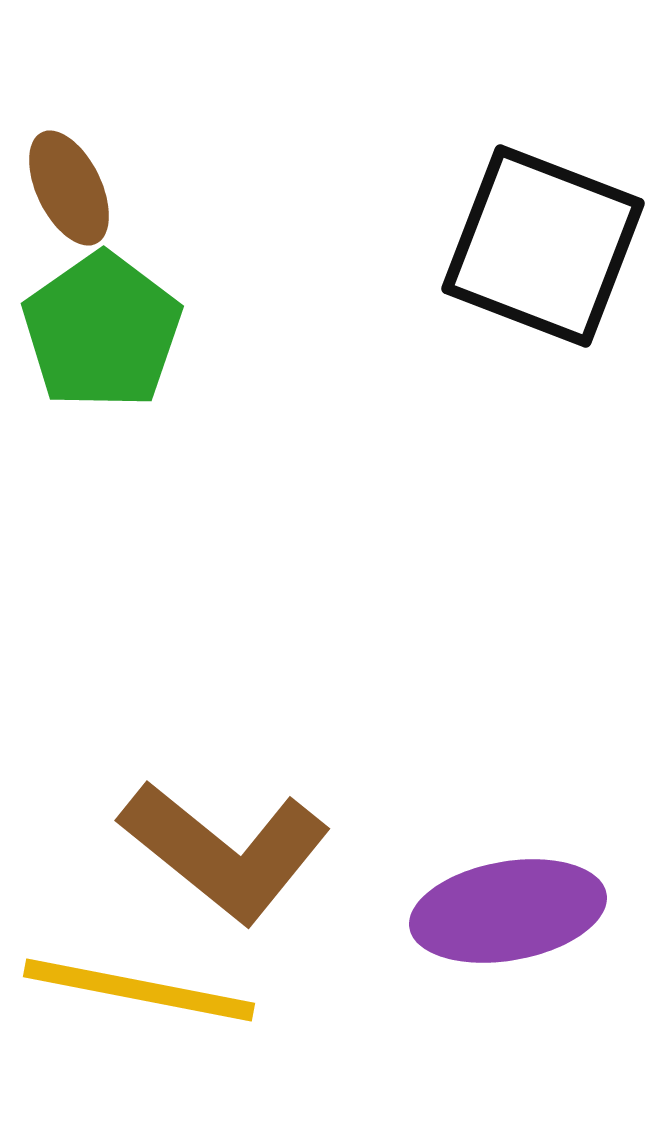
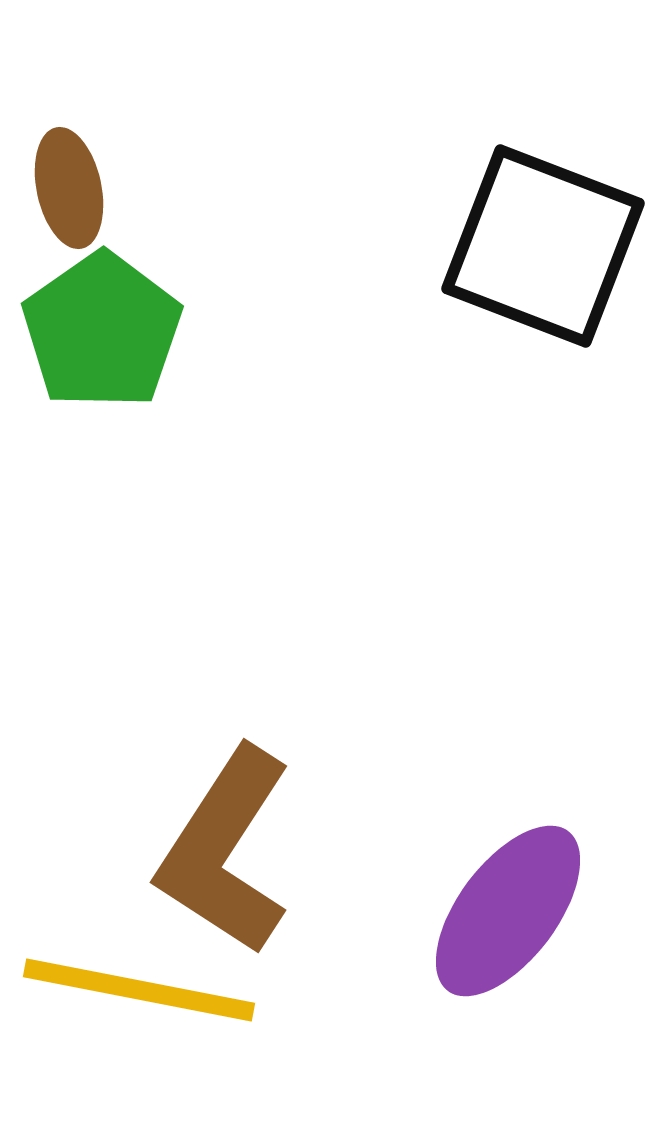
brown ellipse: rotated 14 degrees clockwise
brown L-shape: rotated 84 degrees clockwise
purple ellipse: rotated 43 degrees counterclockwise
